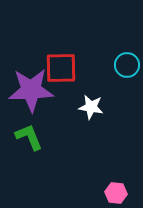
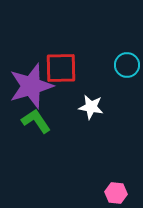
purple star: moved 4 px up; rotated 15 degrees counterclockwise
green L-shape: moved 7 px right, 16 px up; rotated 12 degrees counterclockwise
